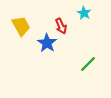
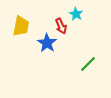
cyan star: moved 8 px left, 1 px down
yellow trapezoid: rotated 40 degrees clockwise
